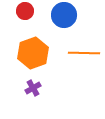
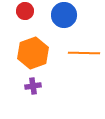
purple cross: moved 2 px up; rotated 21 degrees clockwise
